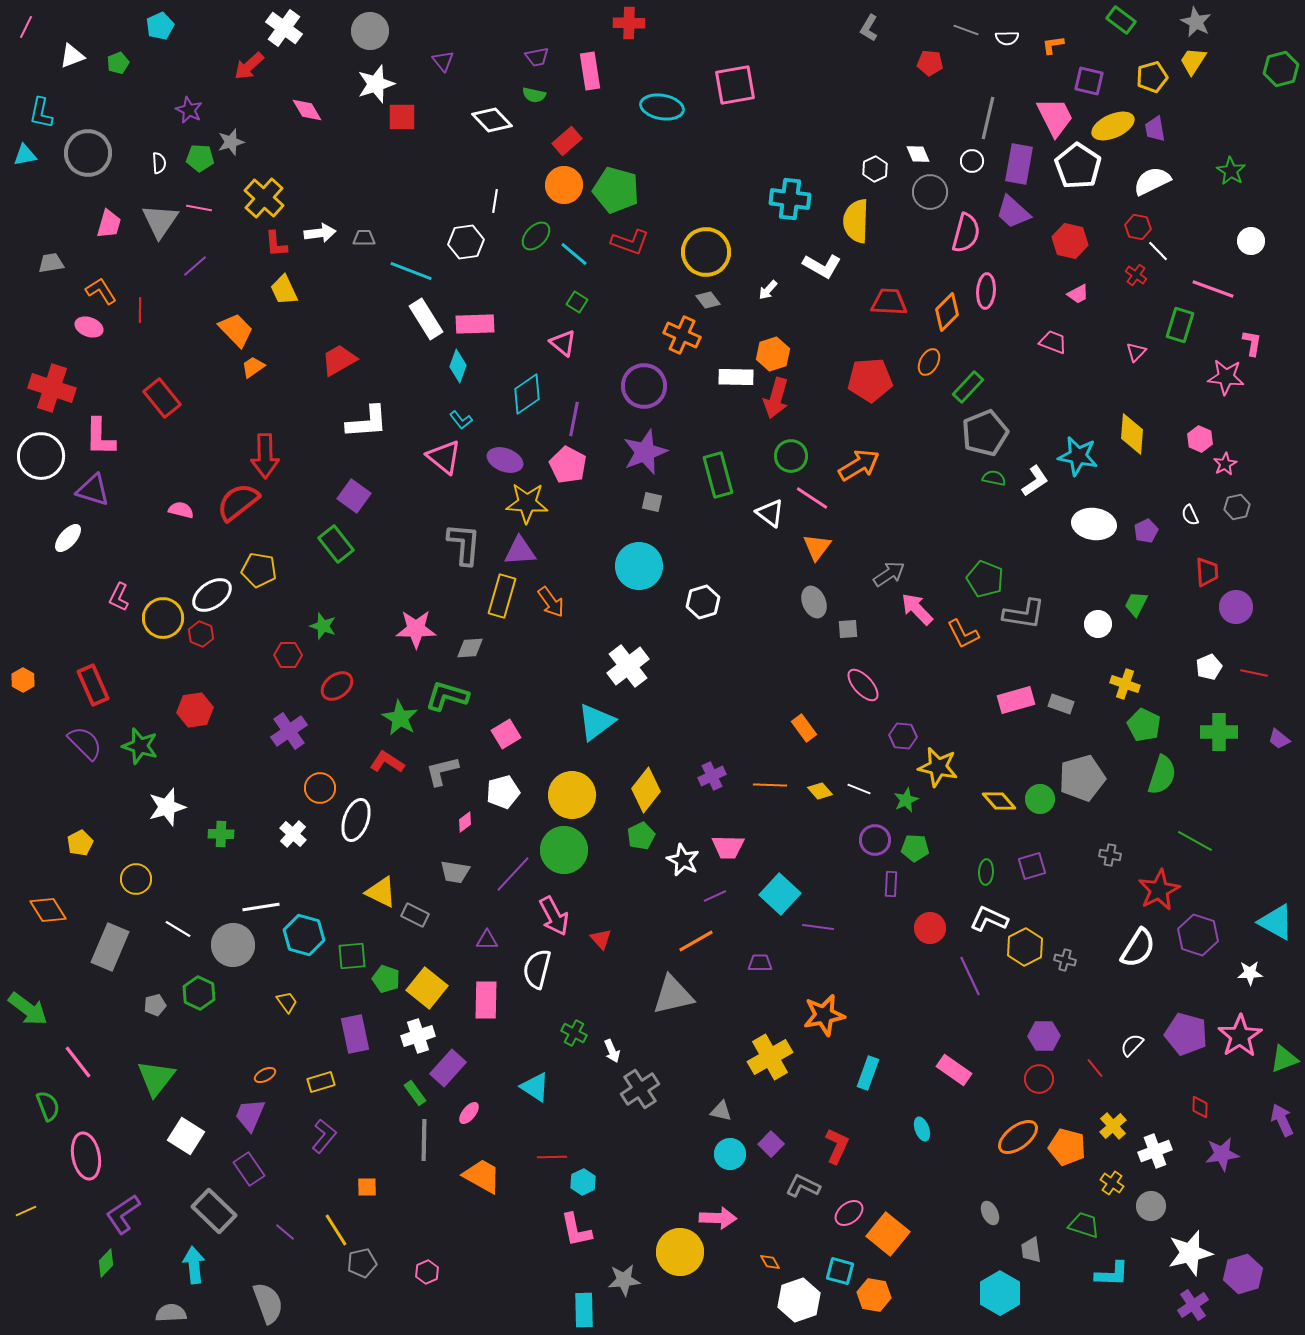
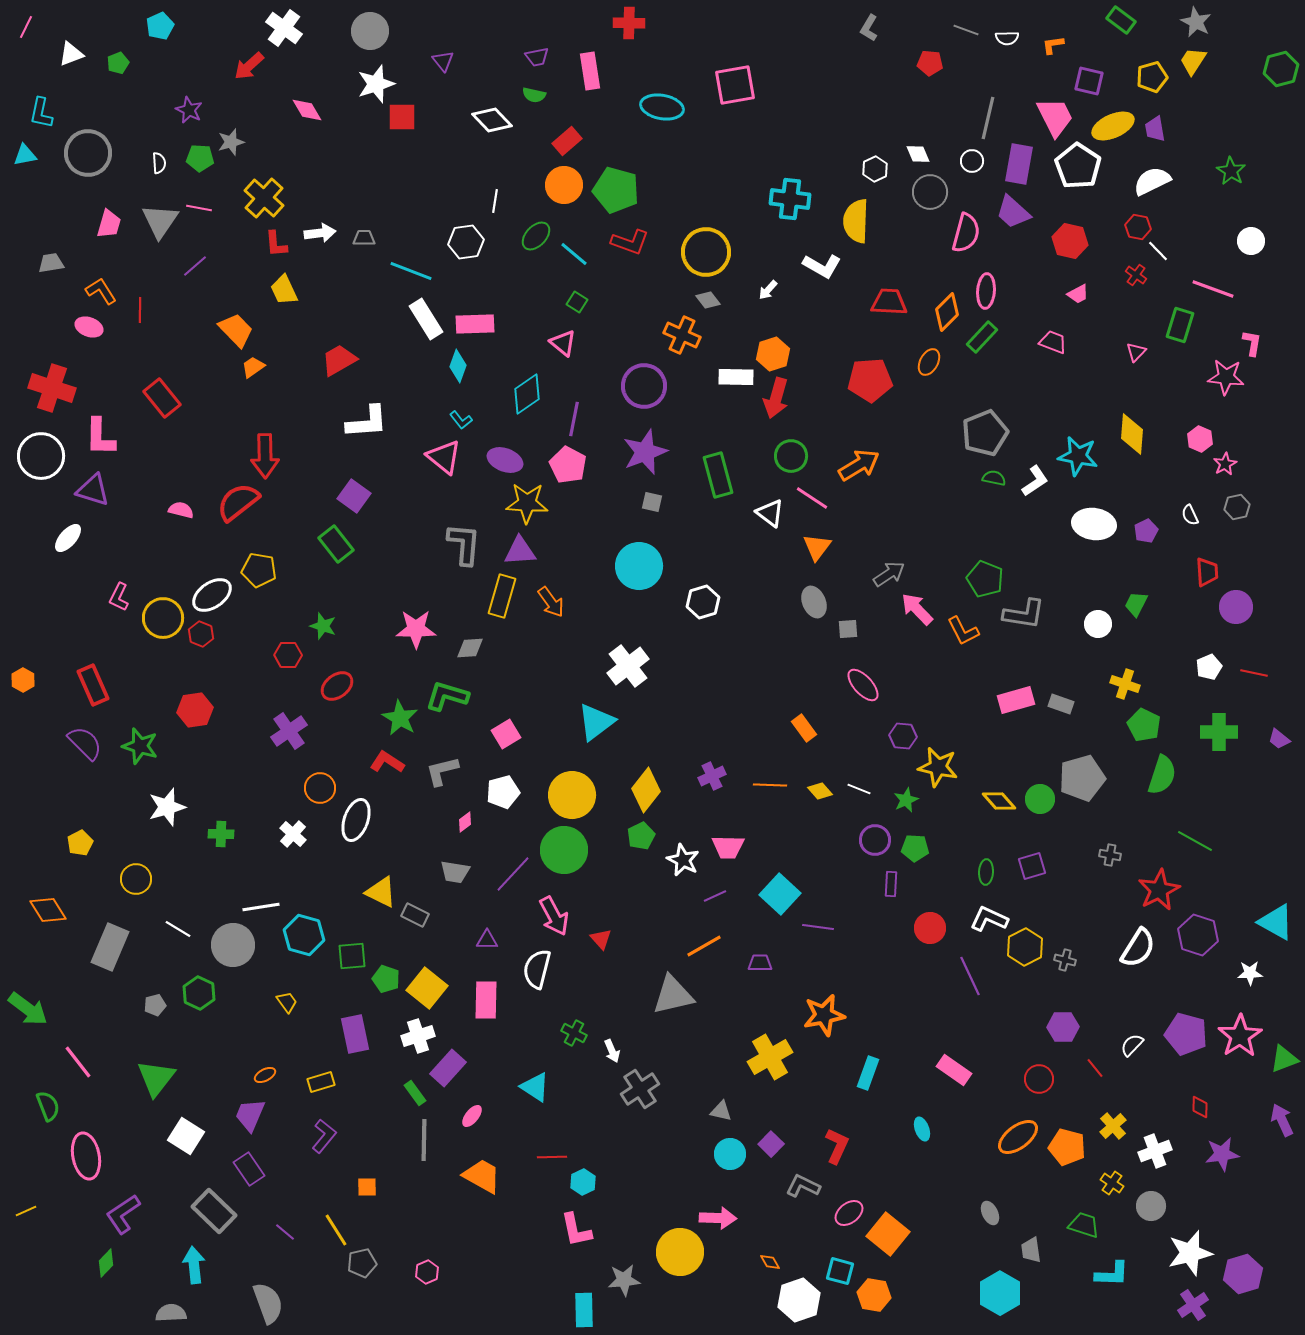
white triangle at (72, 56): moved 1 px left, 2 px up
green rectangle at (968, 387): moved 14 px right, 50 px up
orange L-shape at (963, 634): moved 3 px up
orange line at (696, 941): moved 8 px right, 5 px down
purple hexagon at (1044, 1036): moved 19 px right, 9 px up
pink ellipse at (469, 1113): moved 3 px right, 3 px down
